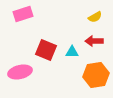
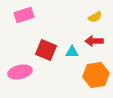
pink rectangle: moved 1 px right, 1 px down
